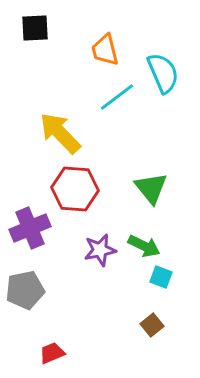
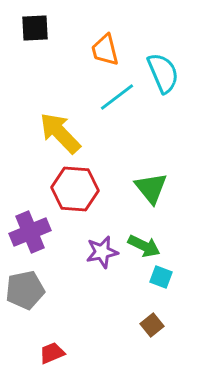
purple cross: moved 4 px down
purple star: moved 2 px right, 2 px down
